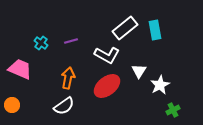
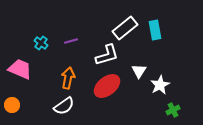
white L-shape: rotated 45 degrees counterclockwise
